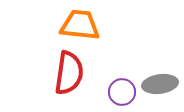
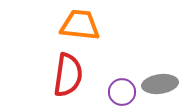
red semicircle: moved 1 px left, 2 px down
